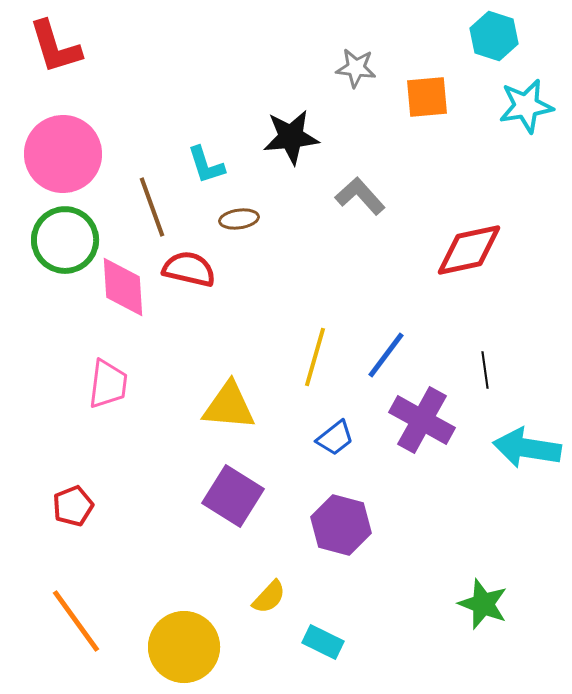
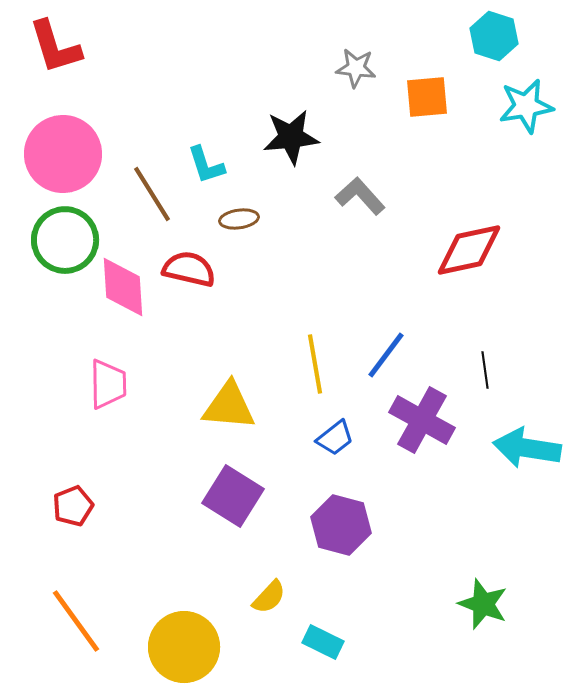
brown line: moved 13 px up; rotated 12 degrees counterclockwise
yellow line: moved 7 px down; rotated 26 degrees counterclockwise
pink trapezoid: rotated 8 degrees counterclockwise
